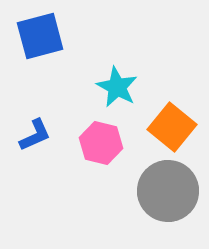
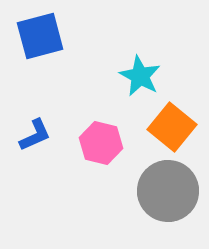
cyan star: moved 23 px right, 11 px up
